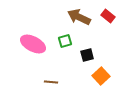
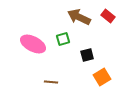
green square: moved 2 px left, 2 px up
orange square: moved 1 px right, 1 px down; rotated 12 degrees clockwise
